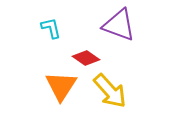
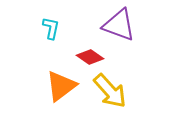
cyan L-shape: rotated 25 degrees clockwise
red diamond: moved 4 px right, 1 px up
orange triangle: rotated 20 degrees clockwise
